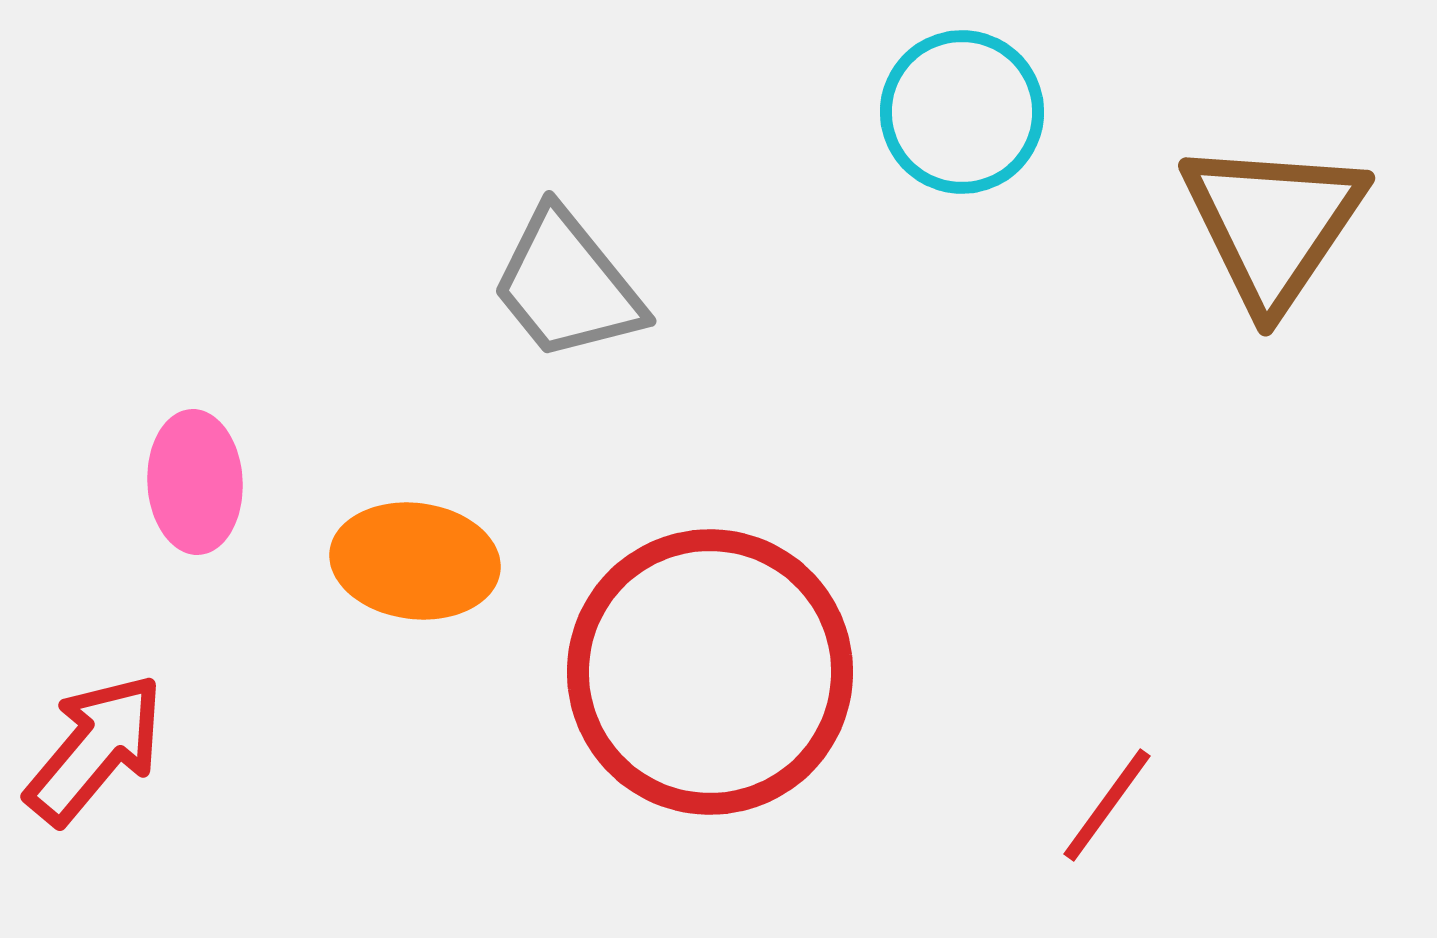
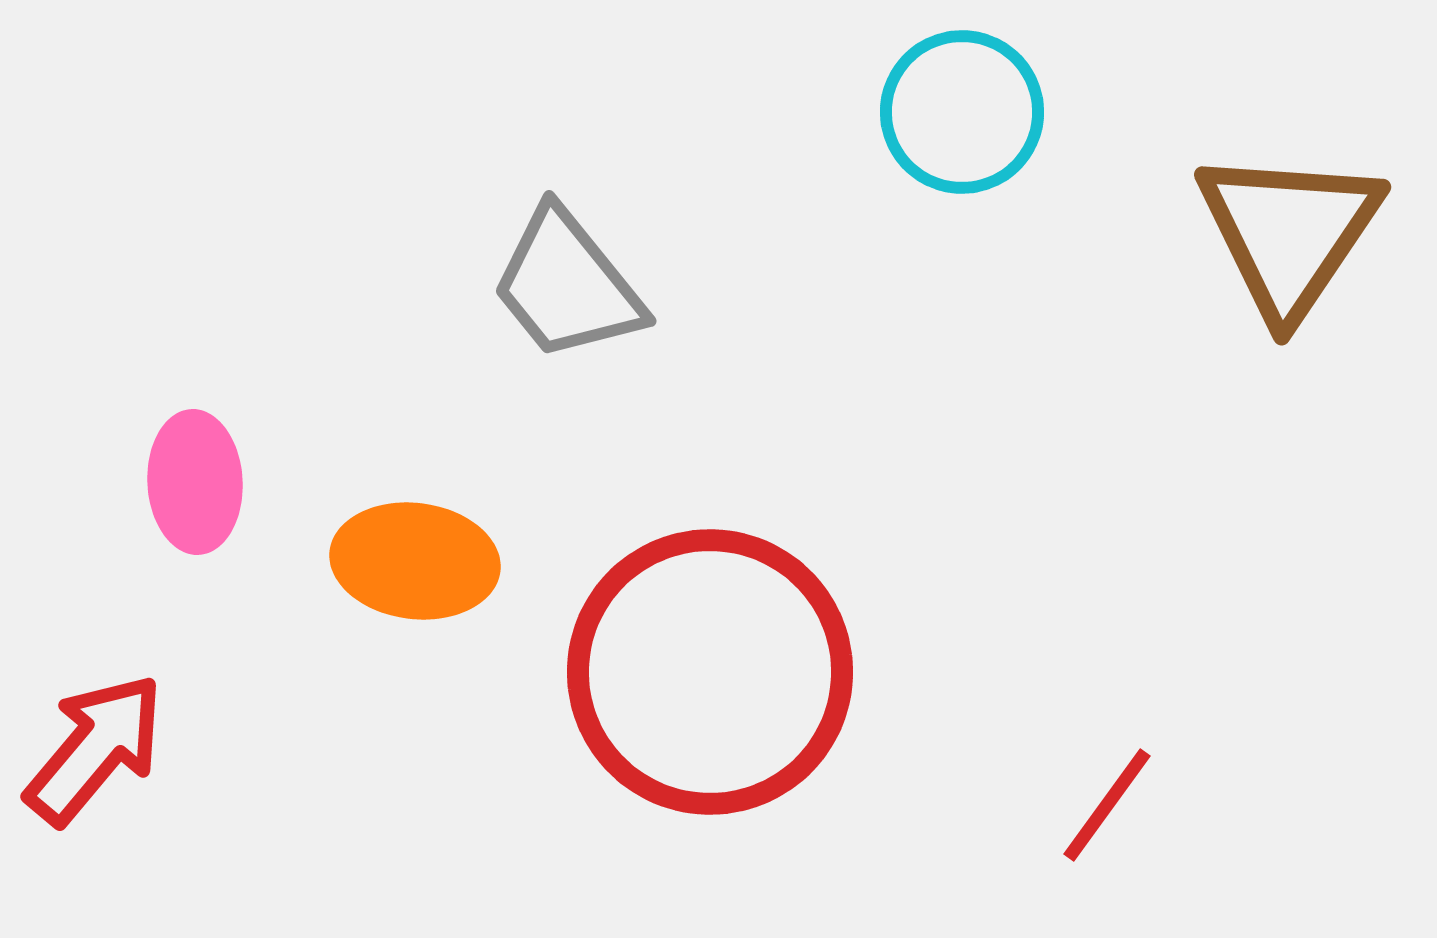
brown triangle: moved 16 px right, 9 px down
